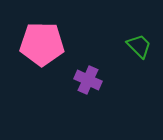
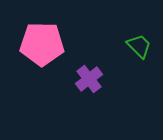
purple cross: moved 1 px right, 1 px up; rotated 28 degrees clockwise
